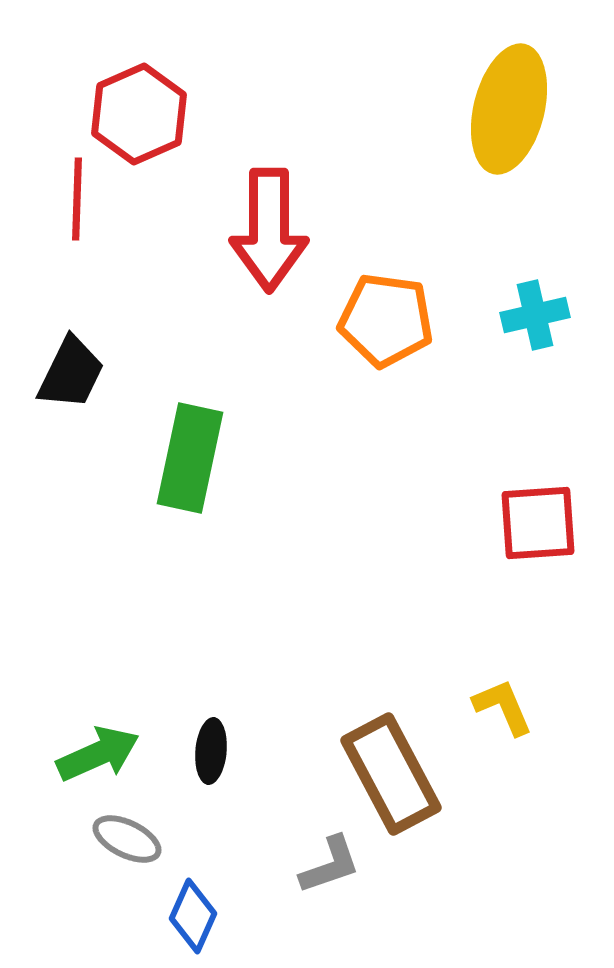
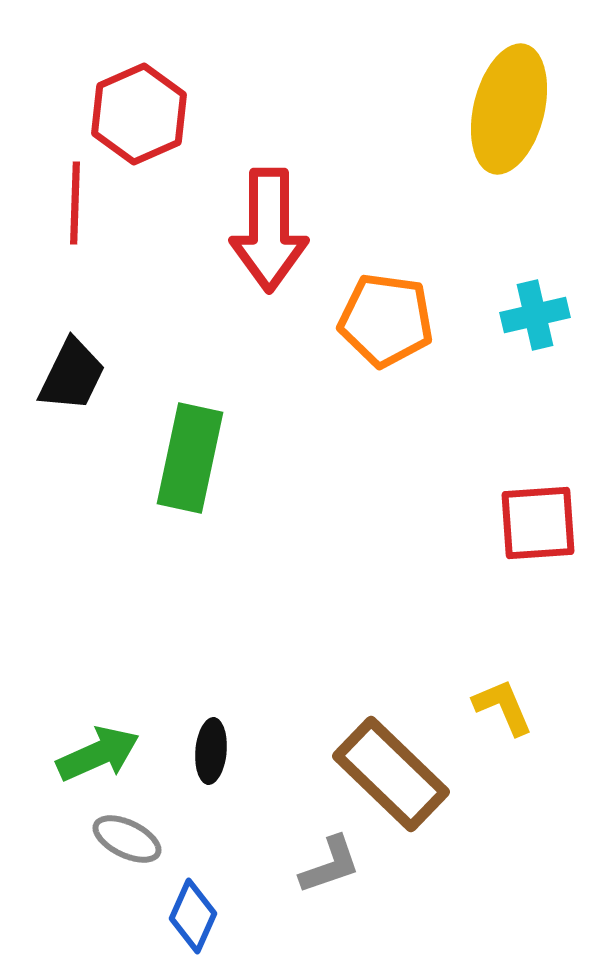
red line: moved 2 px left, 4 px down
black trapezoid: moved 1 px right, 2 px down
brown rectangle: rotated 18 degrees counterclockwise
